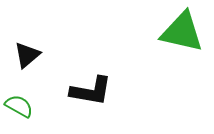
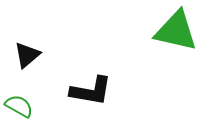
green triangle: moved 6 px left, 1 px up
